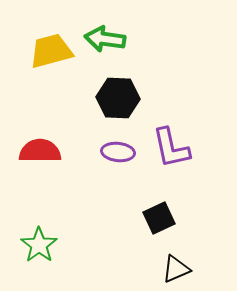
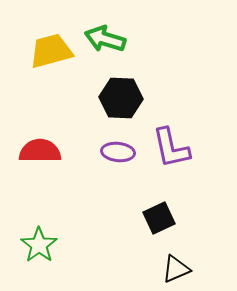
green arrow: rotated 9 degrees clockwise
black hexagon: moved 3 px right
